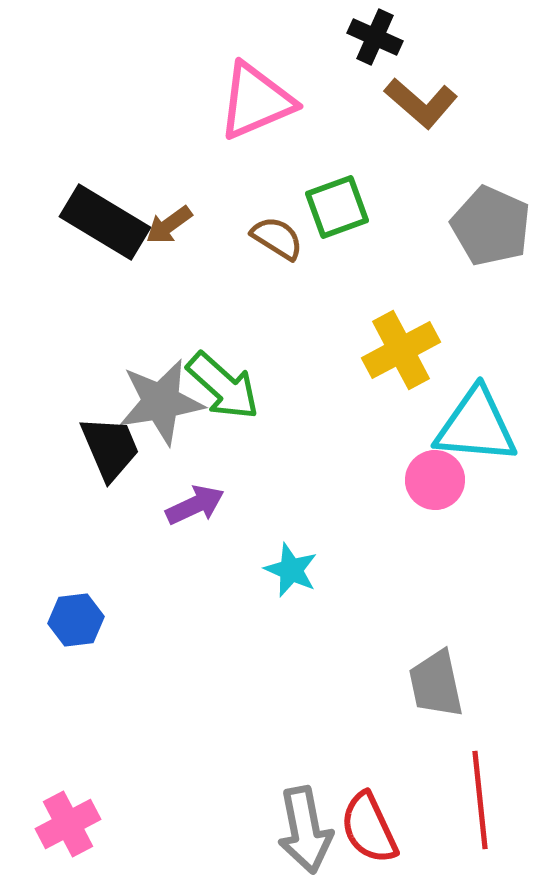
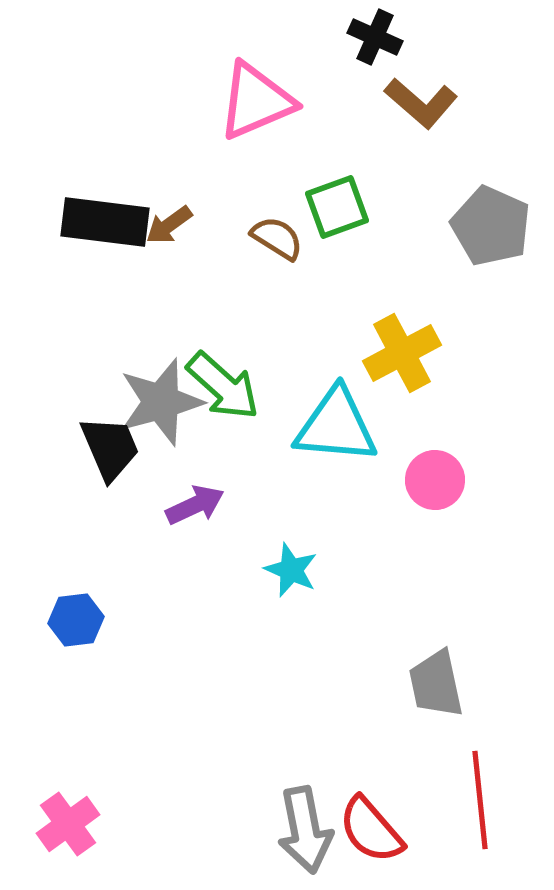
black rectangle: rotated 24 degrees counterclockwise
yellow cross: moved 1 px right, 3 px down
gray star: rotated 6 degrees counterclockwise
cyan triangle: moved 140 px left
pink cross: rotated 8 degrees counterclockwise
red semicircle: moved 2 px right, 2 px down; rotated 16 degrees counterclockwise
